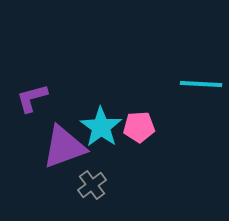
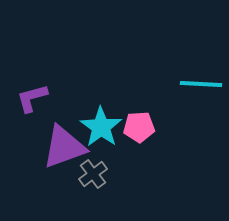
gray cross: moved 1 px right, 11 px up
